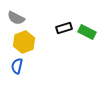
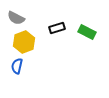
black rectangle: moved 7 px left
